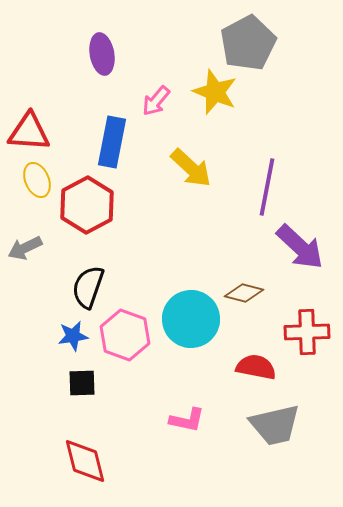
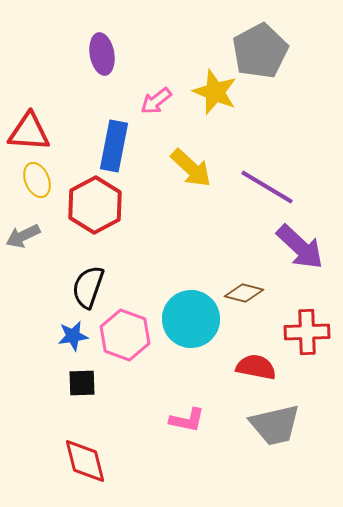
gray pentagon: moved 12 px right, 8 px down
pink arrow: rotated 12 degrees clockwise
blue rectangle: moved 2 px right, 4 px down
purple line: rotated 70 degrees counterclockwise
red hexagon: moved 8 px right
gray arrow: moved 2 px left, 12 px up
